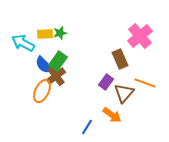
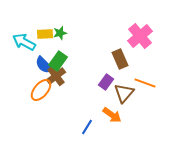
cyan arrow: moved 1 px right, 1 px up
orange ellipse: moved 1 px left, 1 px up; rotated 15 degrees clockwise
